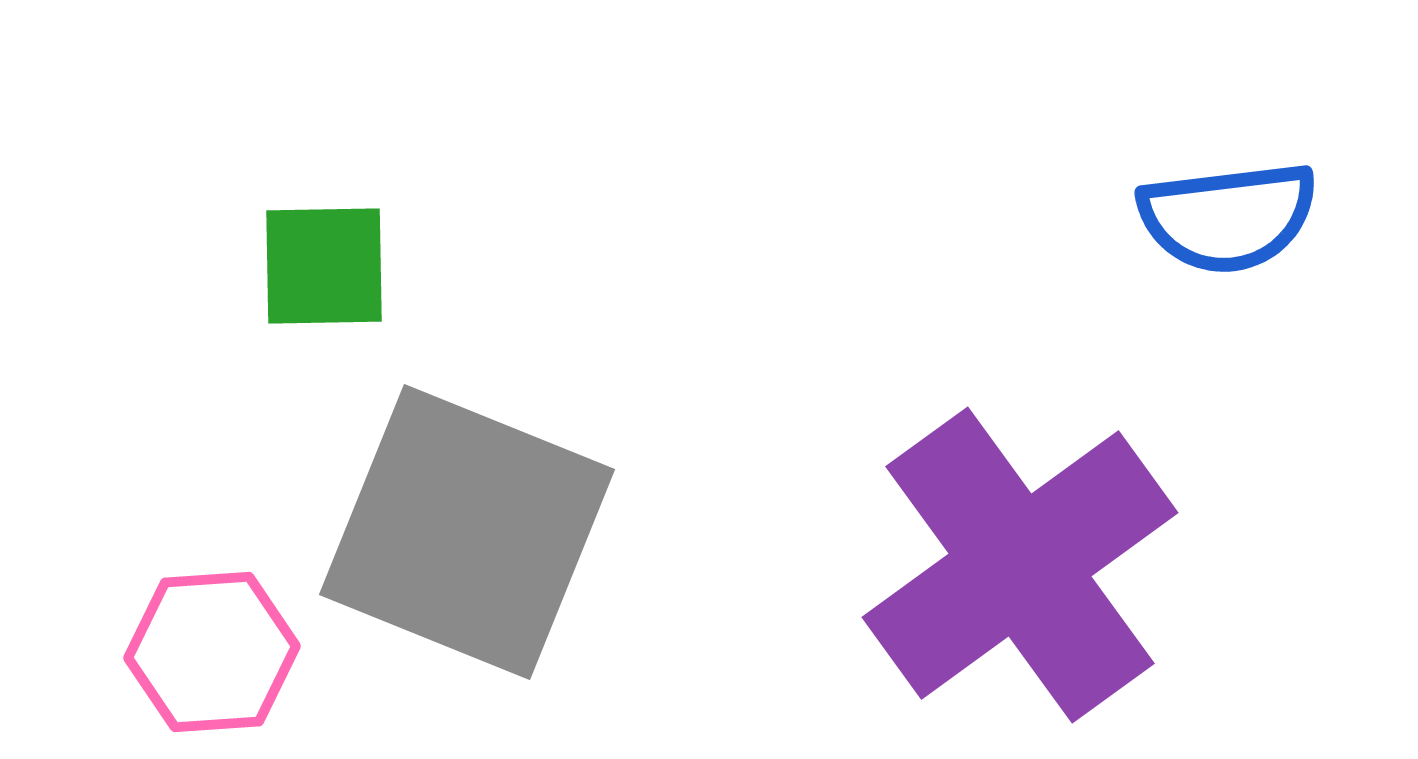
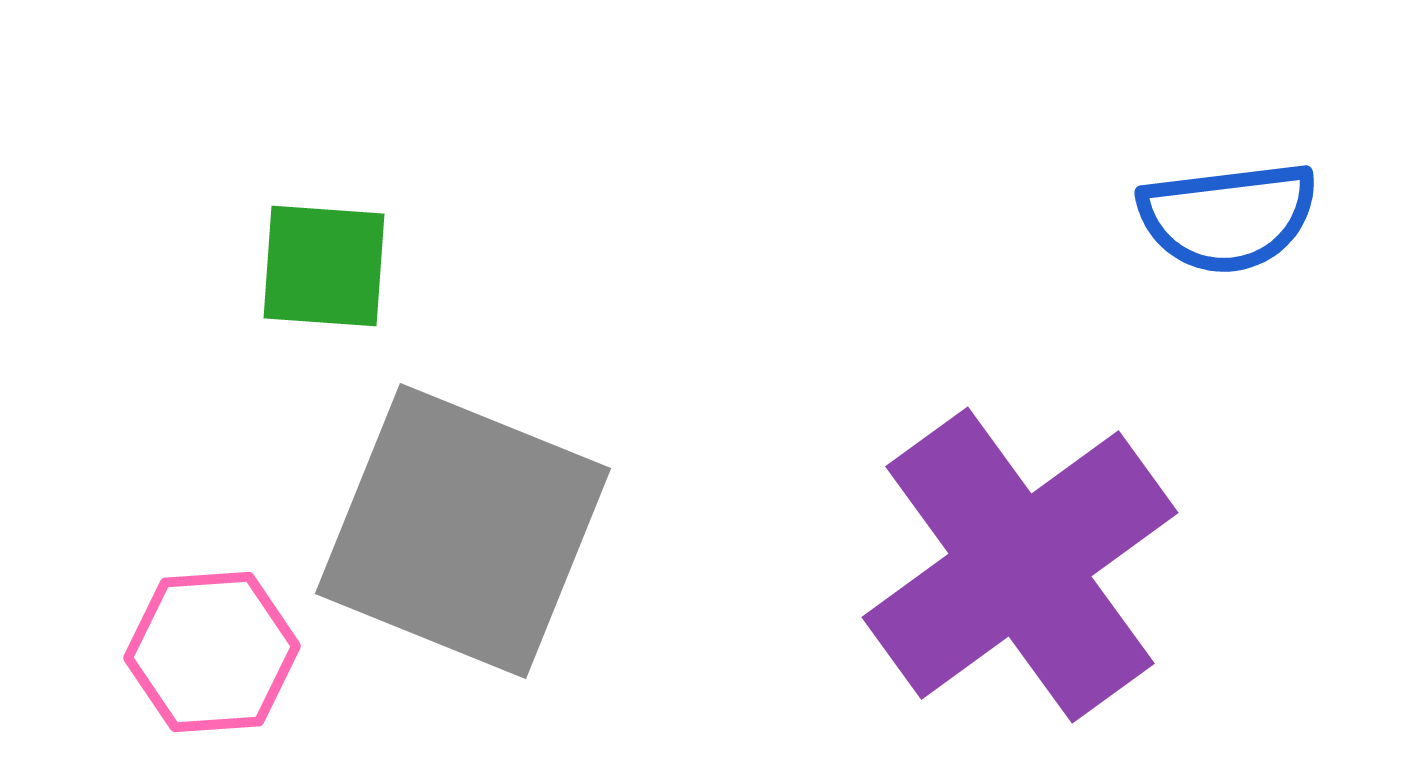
green square: rotated 5 degrees clockwise
gray square: moved 4 px left, 1 px up
